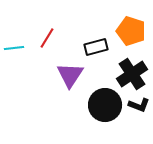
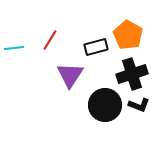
orange pentagon: moved 3 px left, 4 px down; rotated 12 degrees clockwise
red line: moved 3 px right, 2 px down
black cross: rotated 16 degrees clockwise
